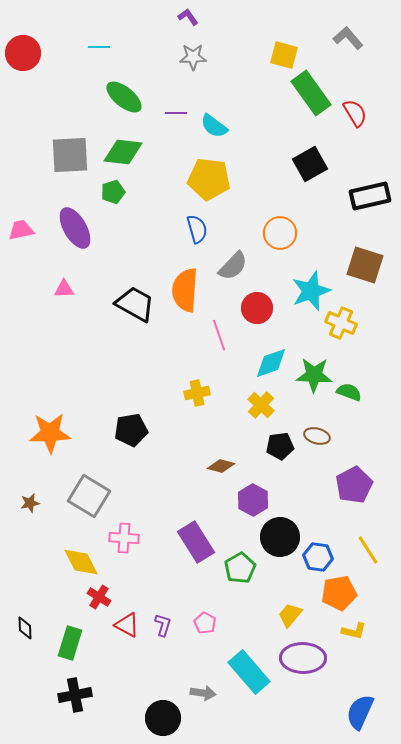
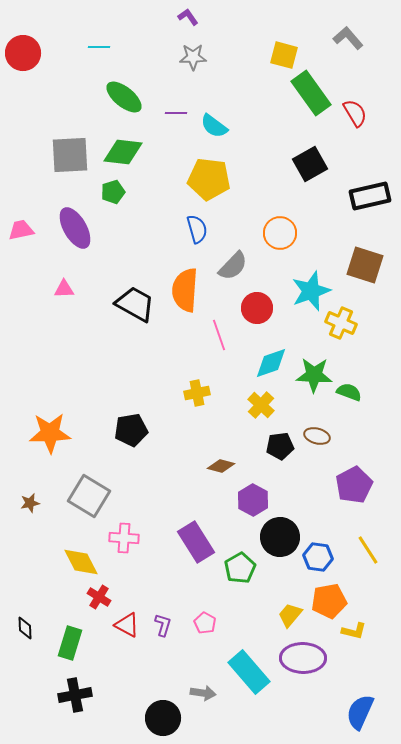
orange pentagon at (339, 593): moved 10 px left, 8 px down
